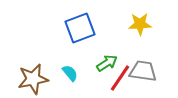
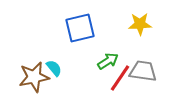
blue square: rotated 8 degrees clockwise
green arrow: moved 1 px right, 2 px up
cyan semicircle: moved 16 px left, 5 px up
brown star: moved 1 px right, 2 px up
